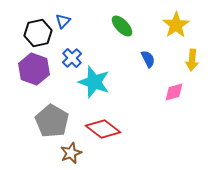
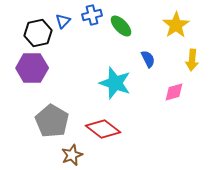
green ellipse: moved 1 px left
blue cross: moved 20 px right, 43 px up; rotated 30 degrees clockwise
purple hexagon: moved 2 px left, 1 px up; rotated 20 degrees counterclockwise
cyan star: moved 21 px right, 1 px down
brown star: moved 1 px right, 2 px down
